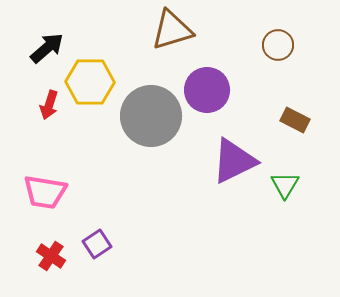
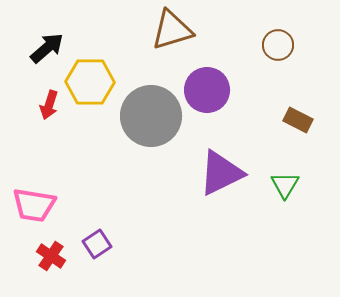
brown rectangle: moved 3 px right
purple triangle: moved 13 px left, 12 px down
pink trapezoid: moved 11 px left, 13 px down
